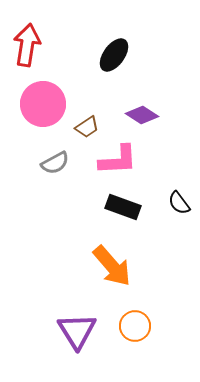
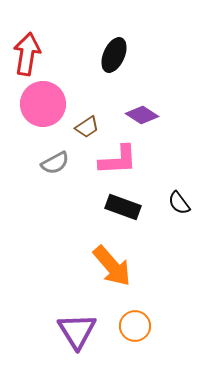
red arrow: moved 9 px down
black ellipse: rotated 12 degrees counterclockwise
